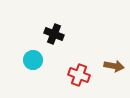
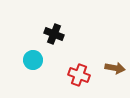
brown arrow: moved 1 px right, 2 px down
